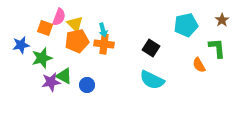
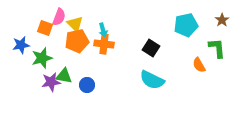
green triangle: rotated 18 degrees counterclockwise
